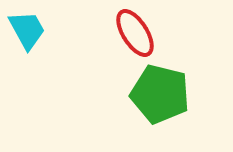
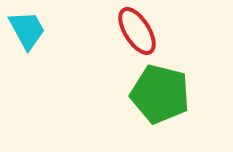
red ellipse: moved 2 px right, 2 px up
